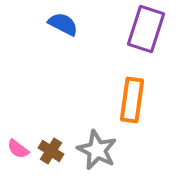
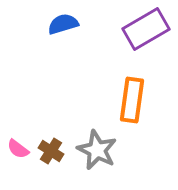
blue semicircle: rotated 44 degrees counterclockwise
purple rectangle: rotated 42 degrees clockwise
